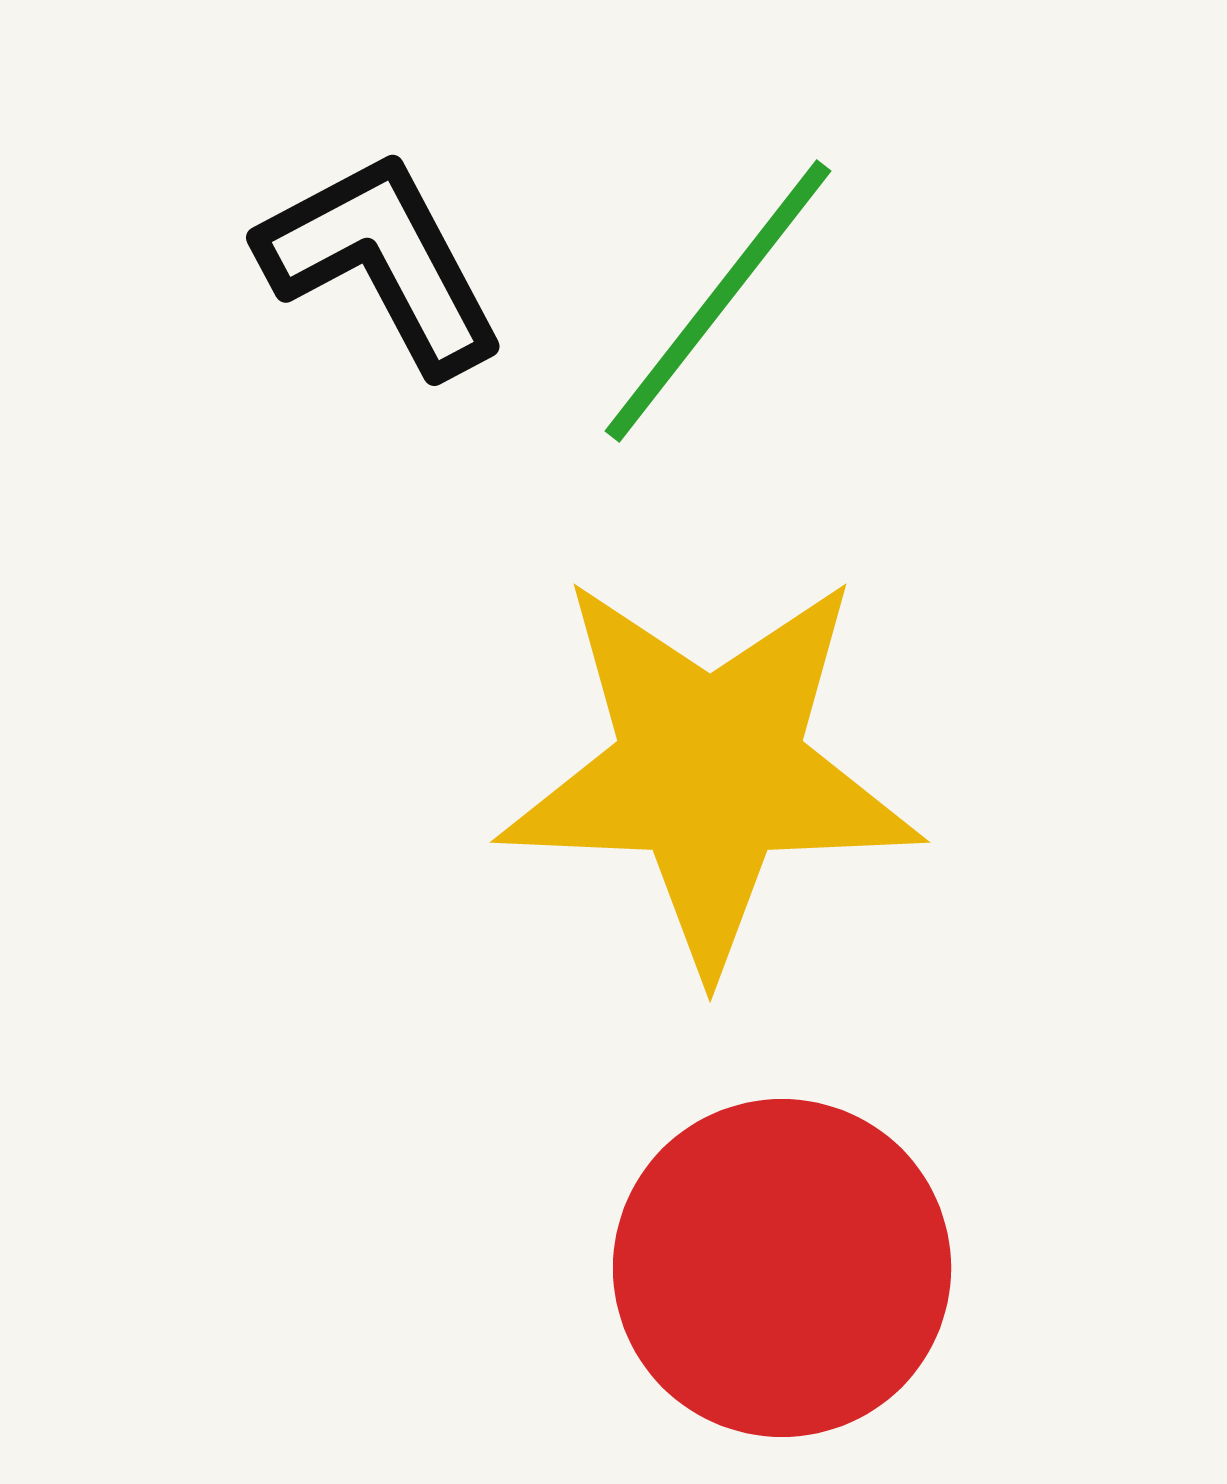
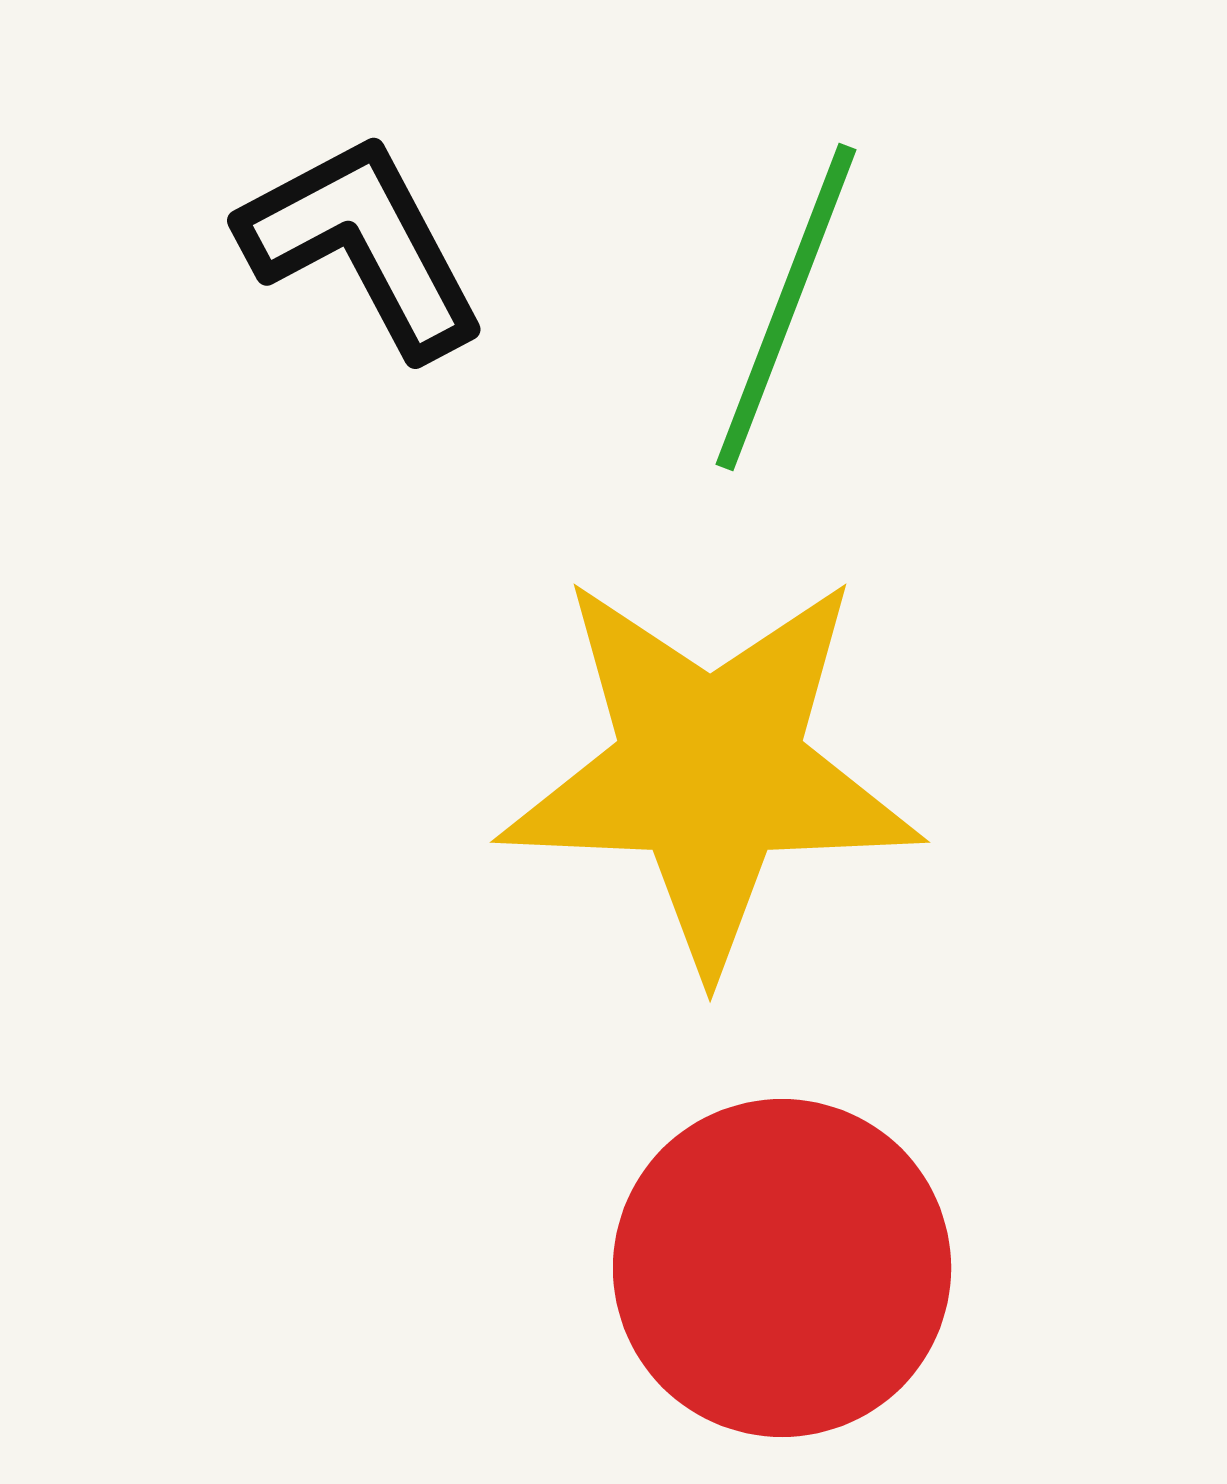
black L-shape: moved 19 px left, 17 px up
green line: moved 68 px right, 6 px down; rotated 17 degrees counterclockwise
